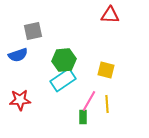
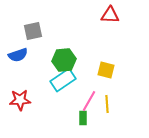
green rectangle: moved 1 px down
